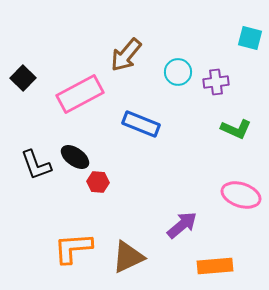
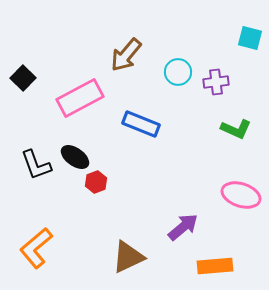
pink rectangle: moved 4 px down
red hexagon: moved 2 px left; rotated 25 degrees counterclockwise
purple arrow: moved 1 px right, 2 px down
orange L-shape: moved 37 px left; rotated 36 degrees counterclockwise
